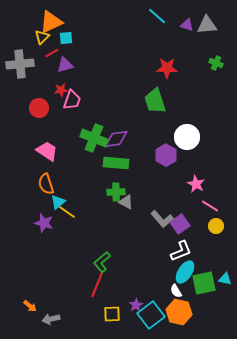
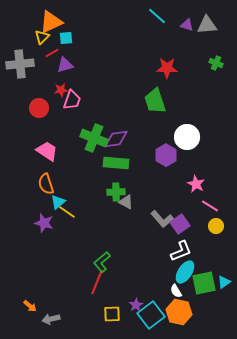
cyan triangle at (225, 279): moved 1 px left, 3 px down; rotated 48 degrees counterclockwise
red line at (97, 285): moved 3 px up
